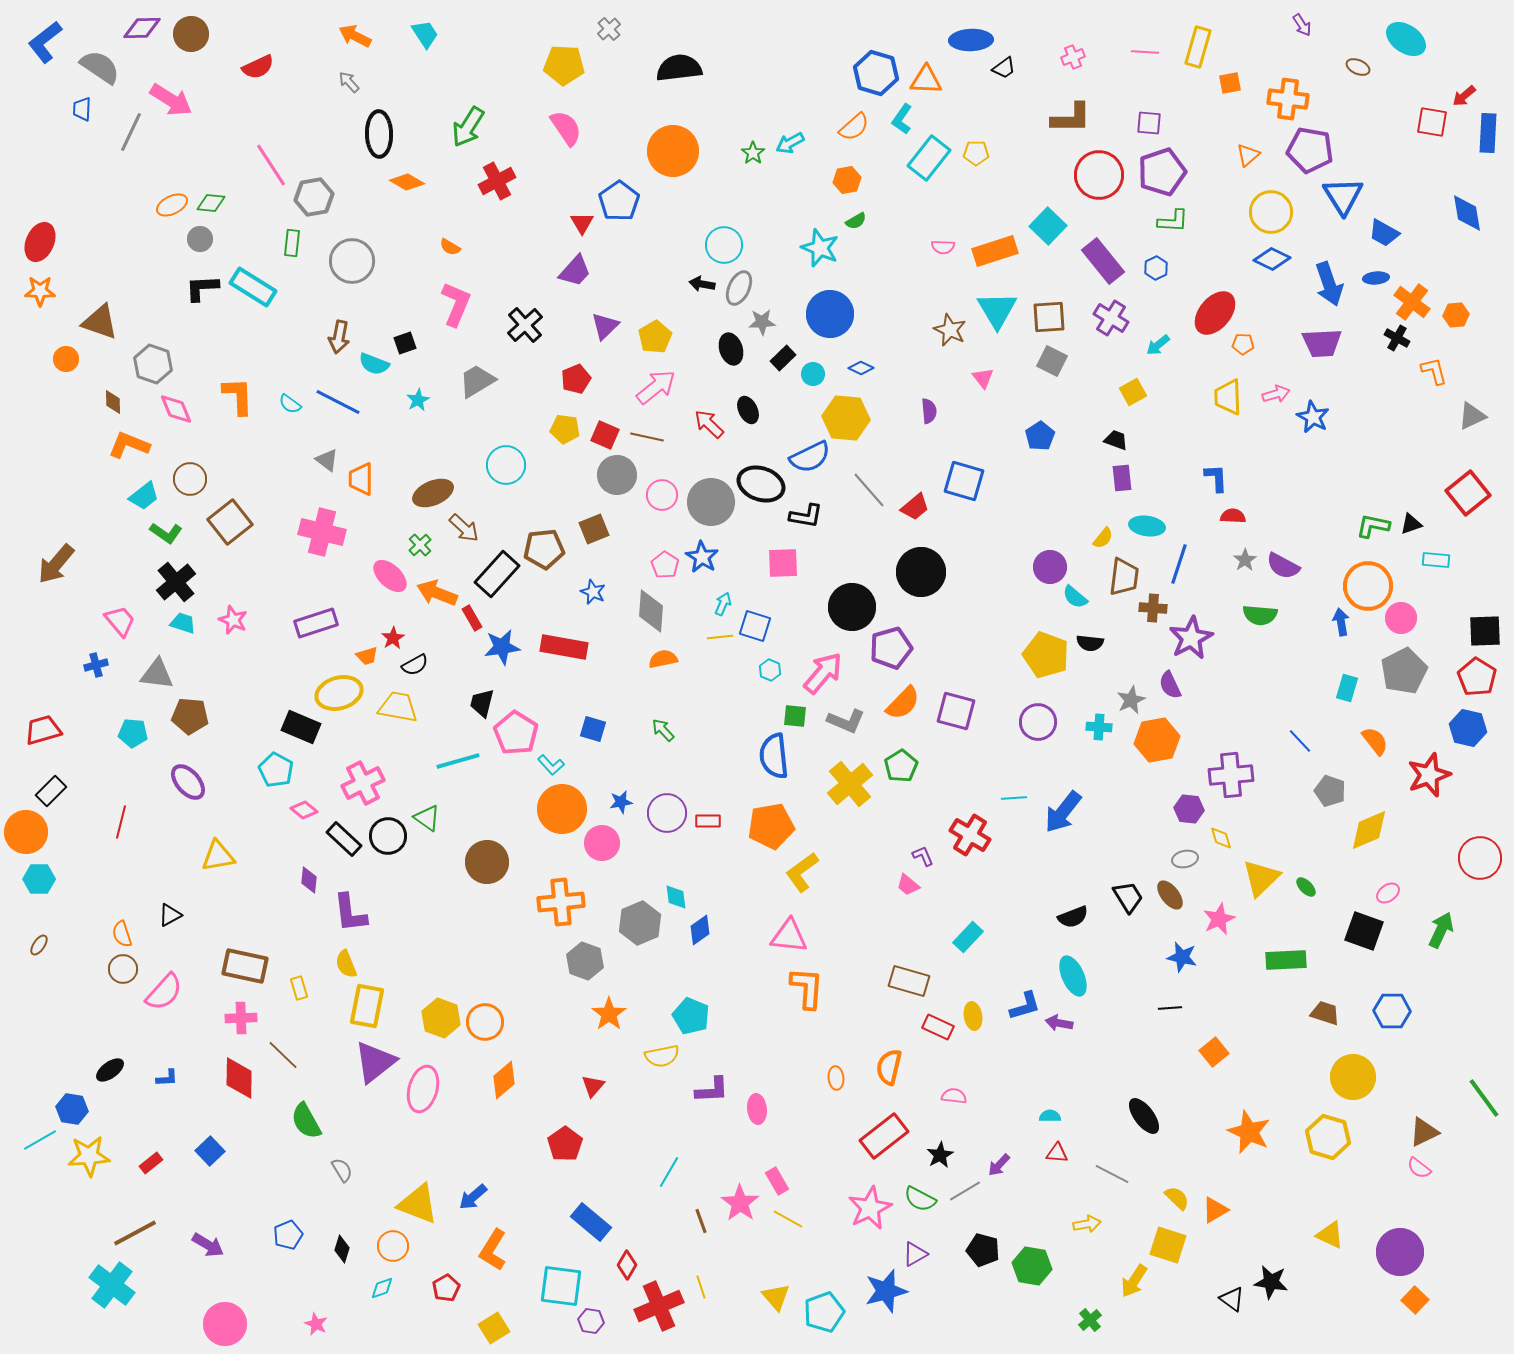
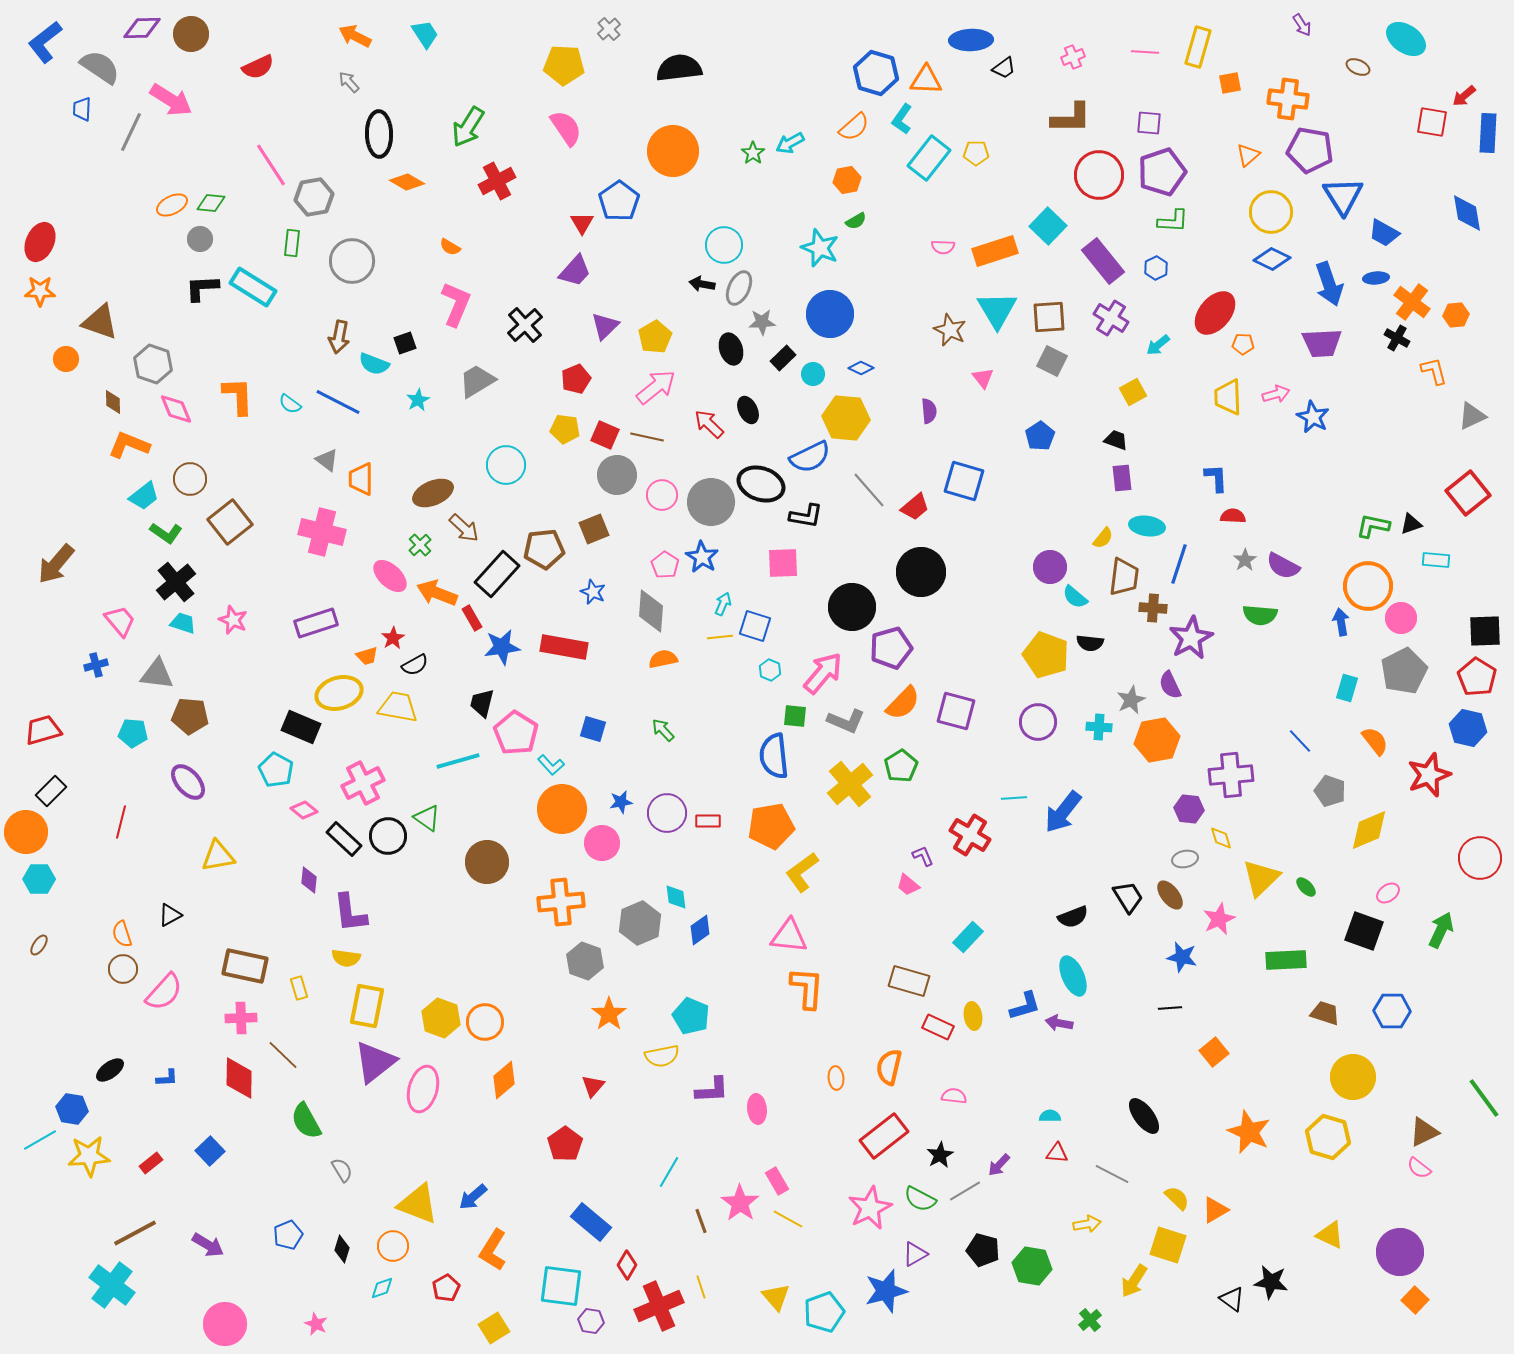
yellow semicircle at (346, 964): moved 6 px up; rotated 60 degrees counterclockwise
